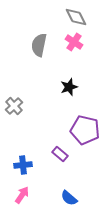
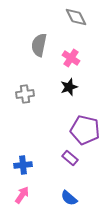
pink cross: moved 3 px left, 16 px down
gray cross: moved 11 px right, 12 px up; rotated 36 degrees clockwise
purple rectangle: moved 10 px right, 4 px down
